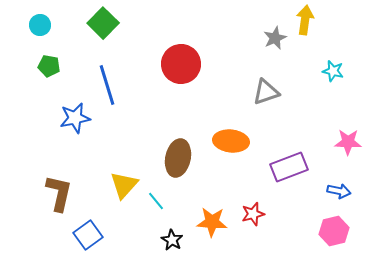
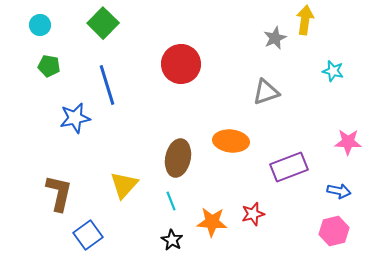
cyan line: moved 15 px right; rotated 18 degrees clockwise
